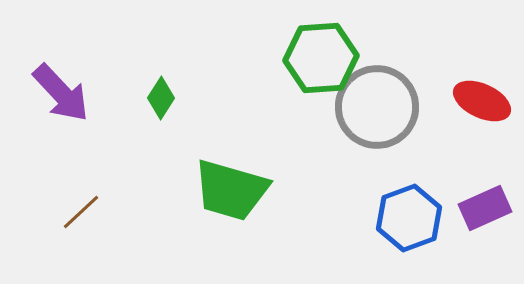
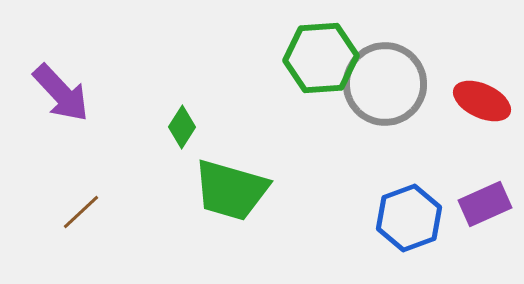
green diamond: moved 21 px right, 29 px down
gray circle: moved 8 px right, 23 px up
purple rectangle: moved 4 px up
